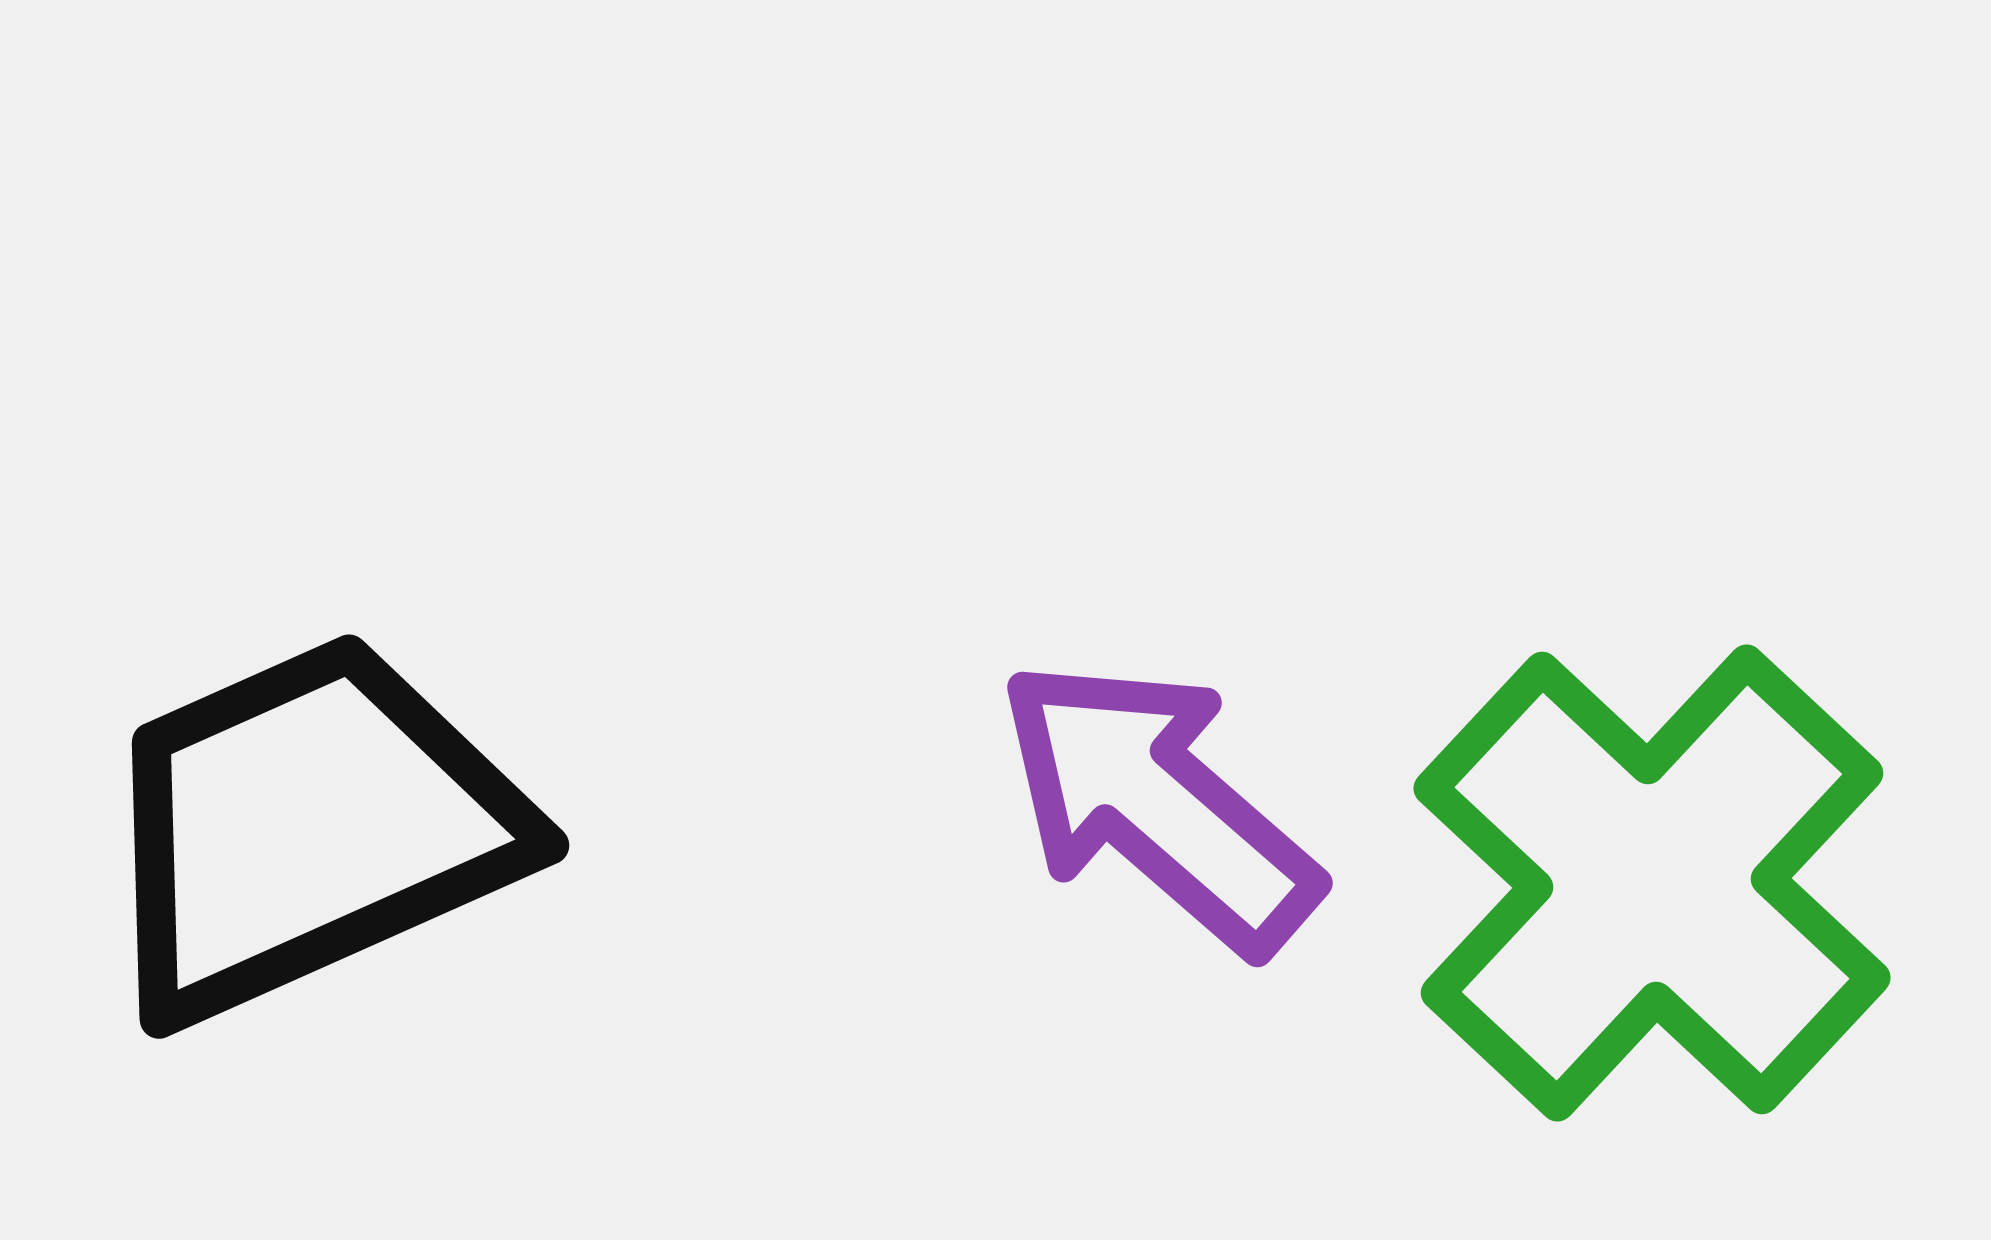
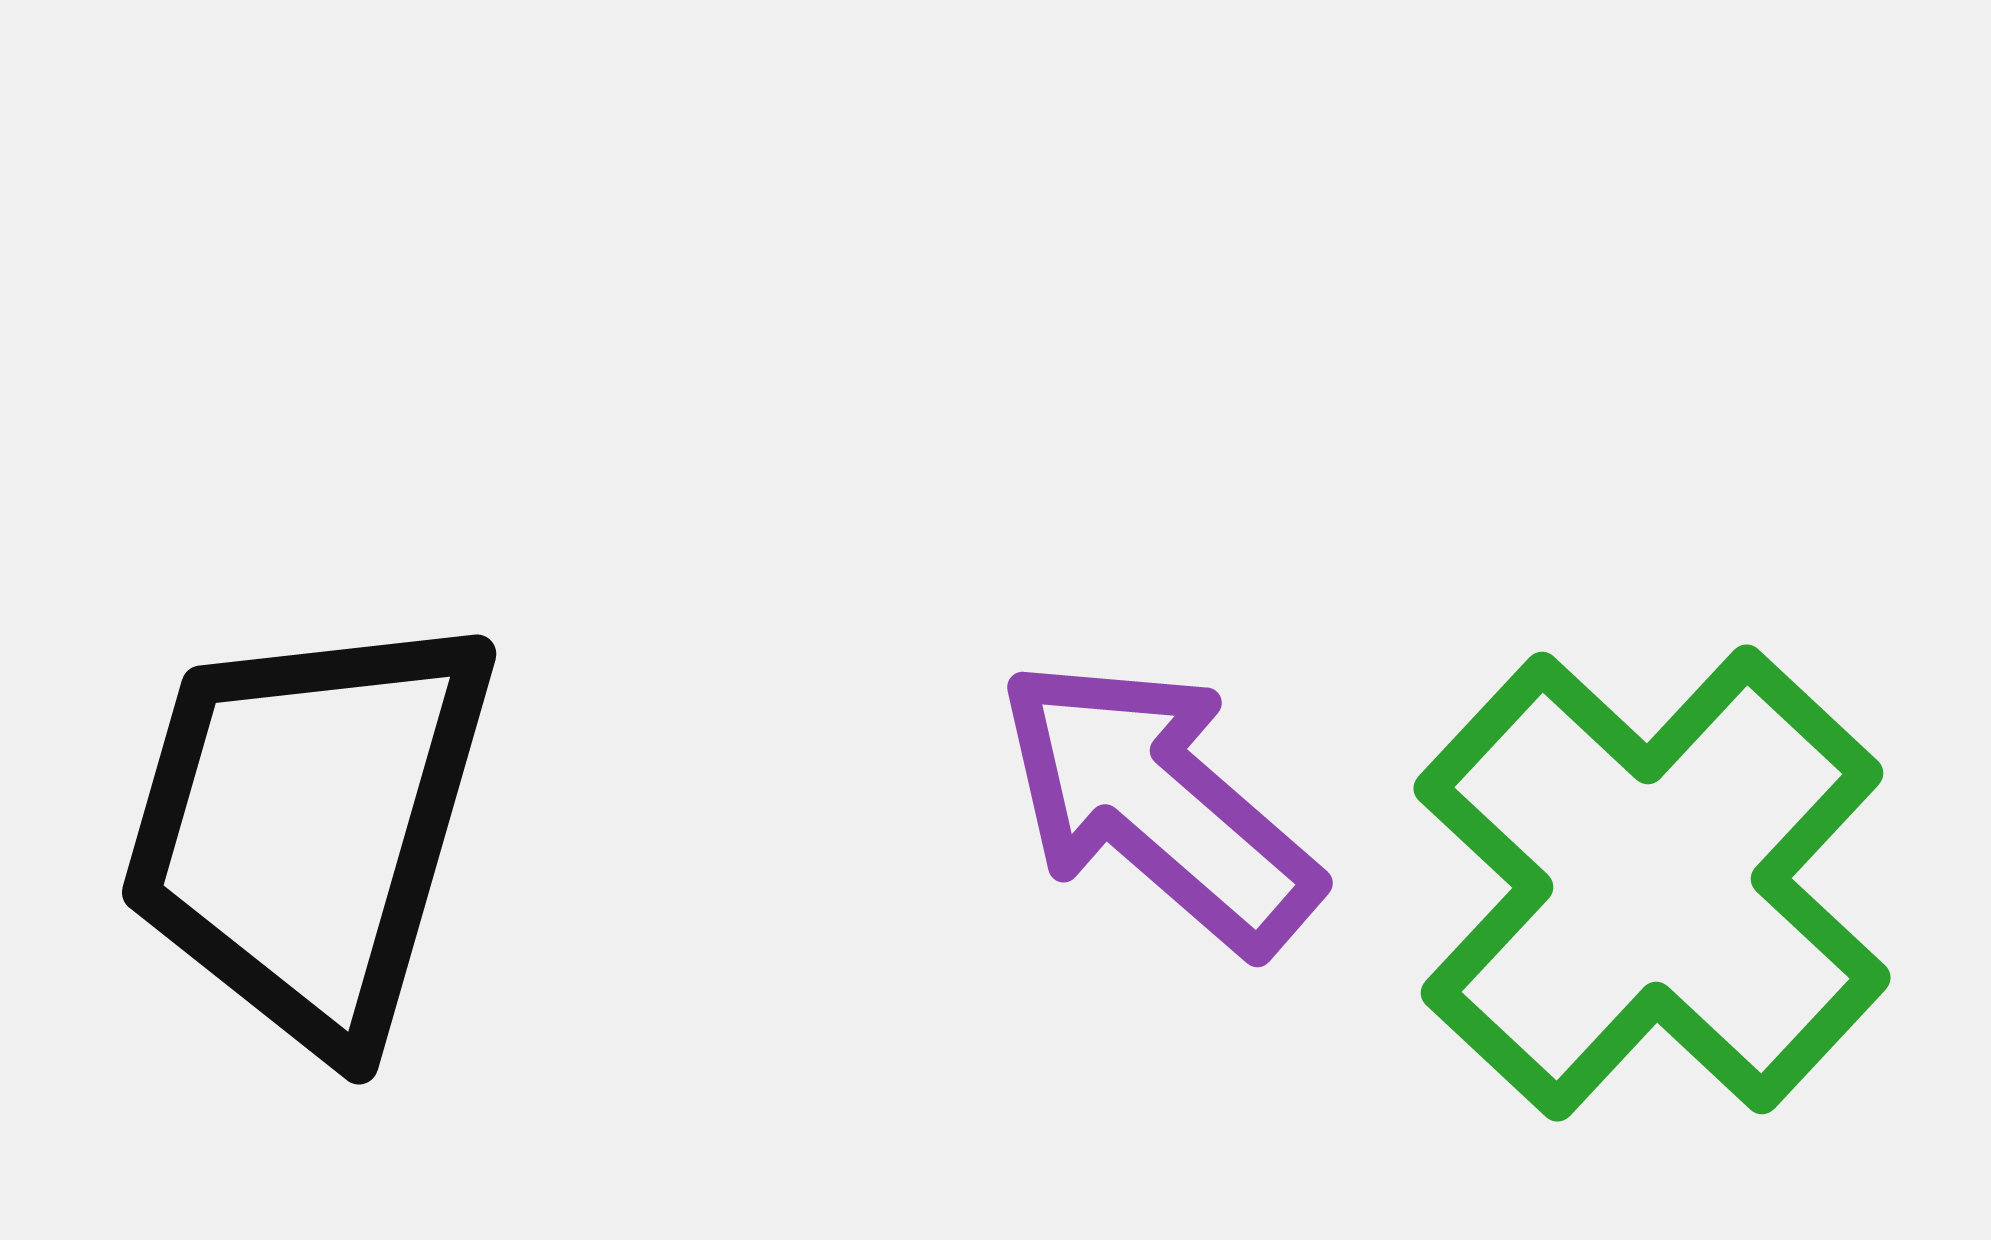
black trapezoid: rotated 50 degrees counterclockwise
